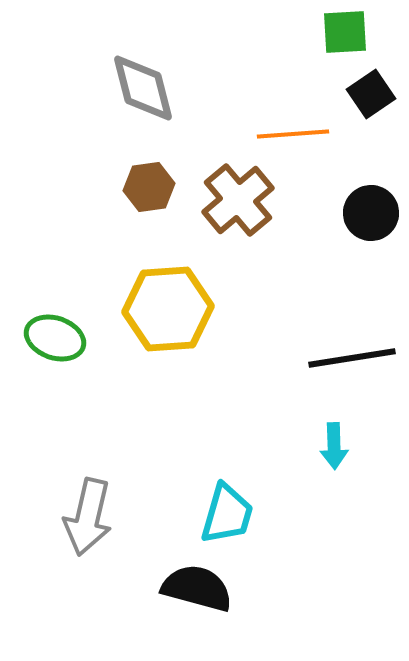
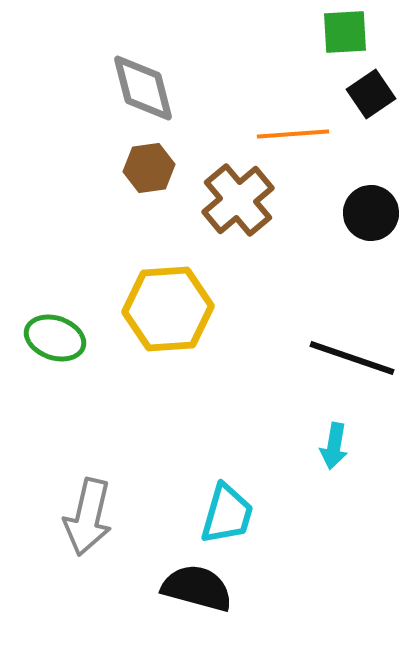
brown hexagon: moved 19 px up
black line: rotated 28 degrees clockwise
cyan arrow: rotated 12 degrees clockwise
